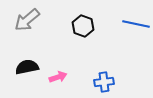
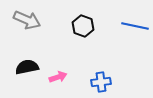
gray arrow: rotated 116 degrees counterclockwise
blue line: moved 1 px left, 2 px down
blue cross: moved 3 px left
